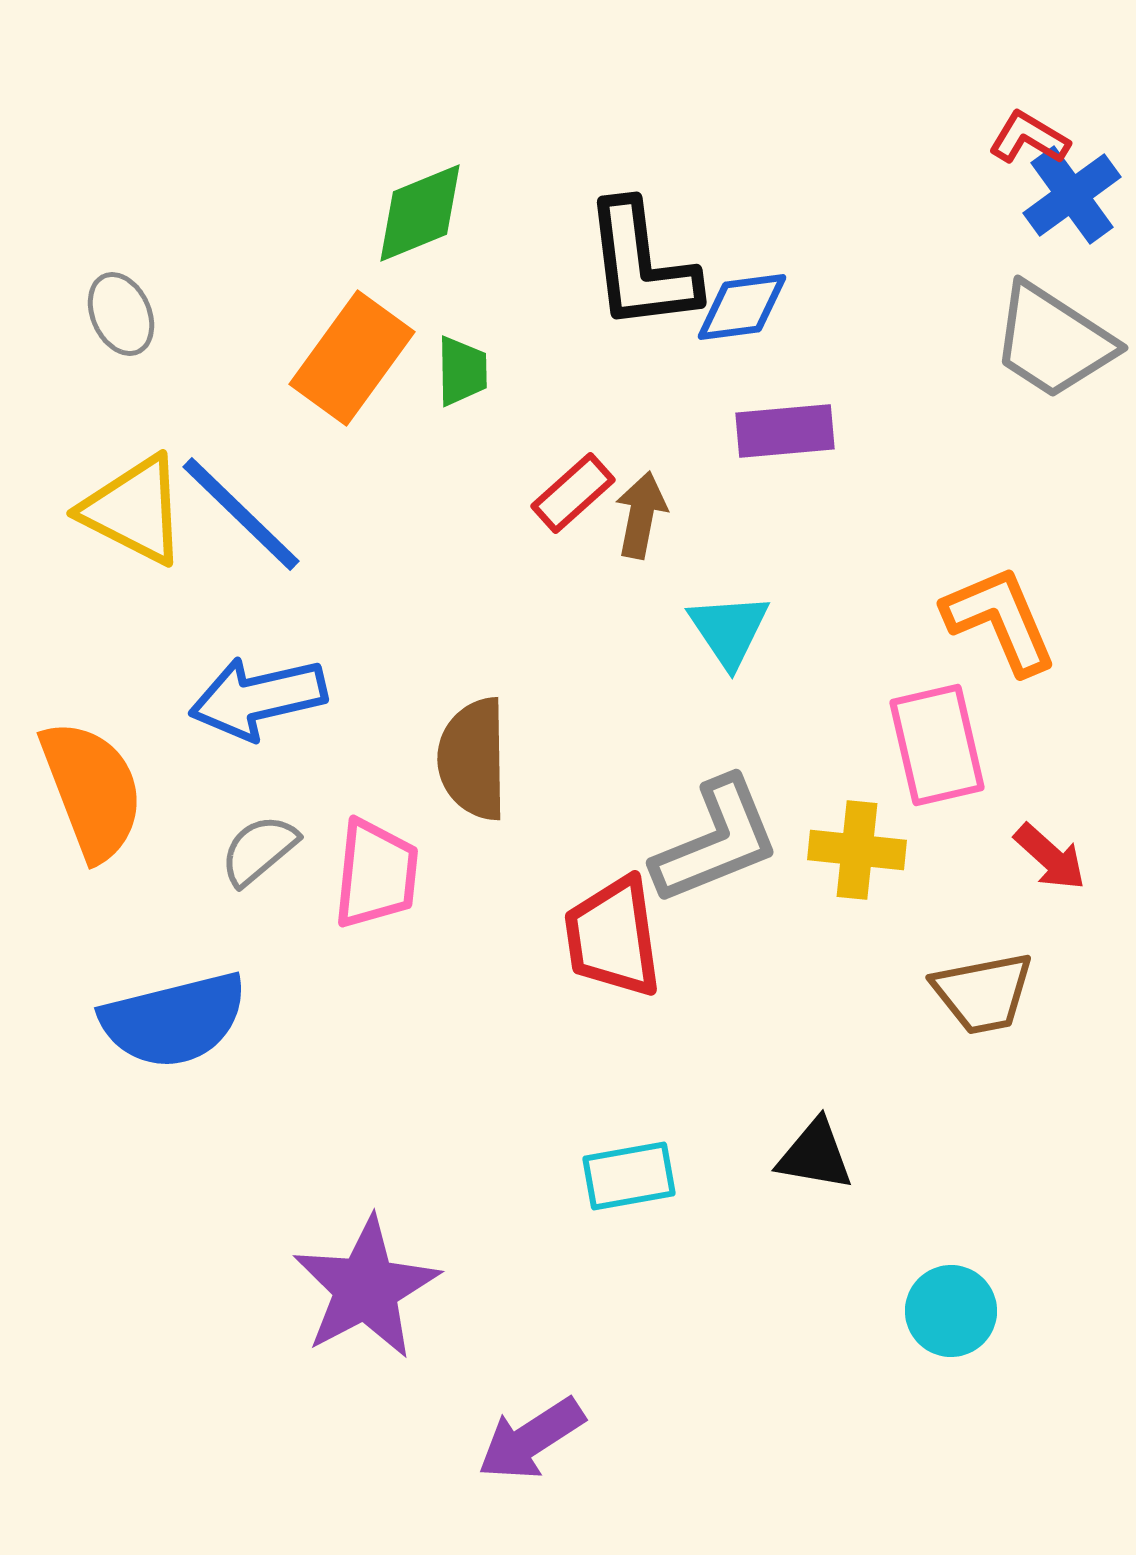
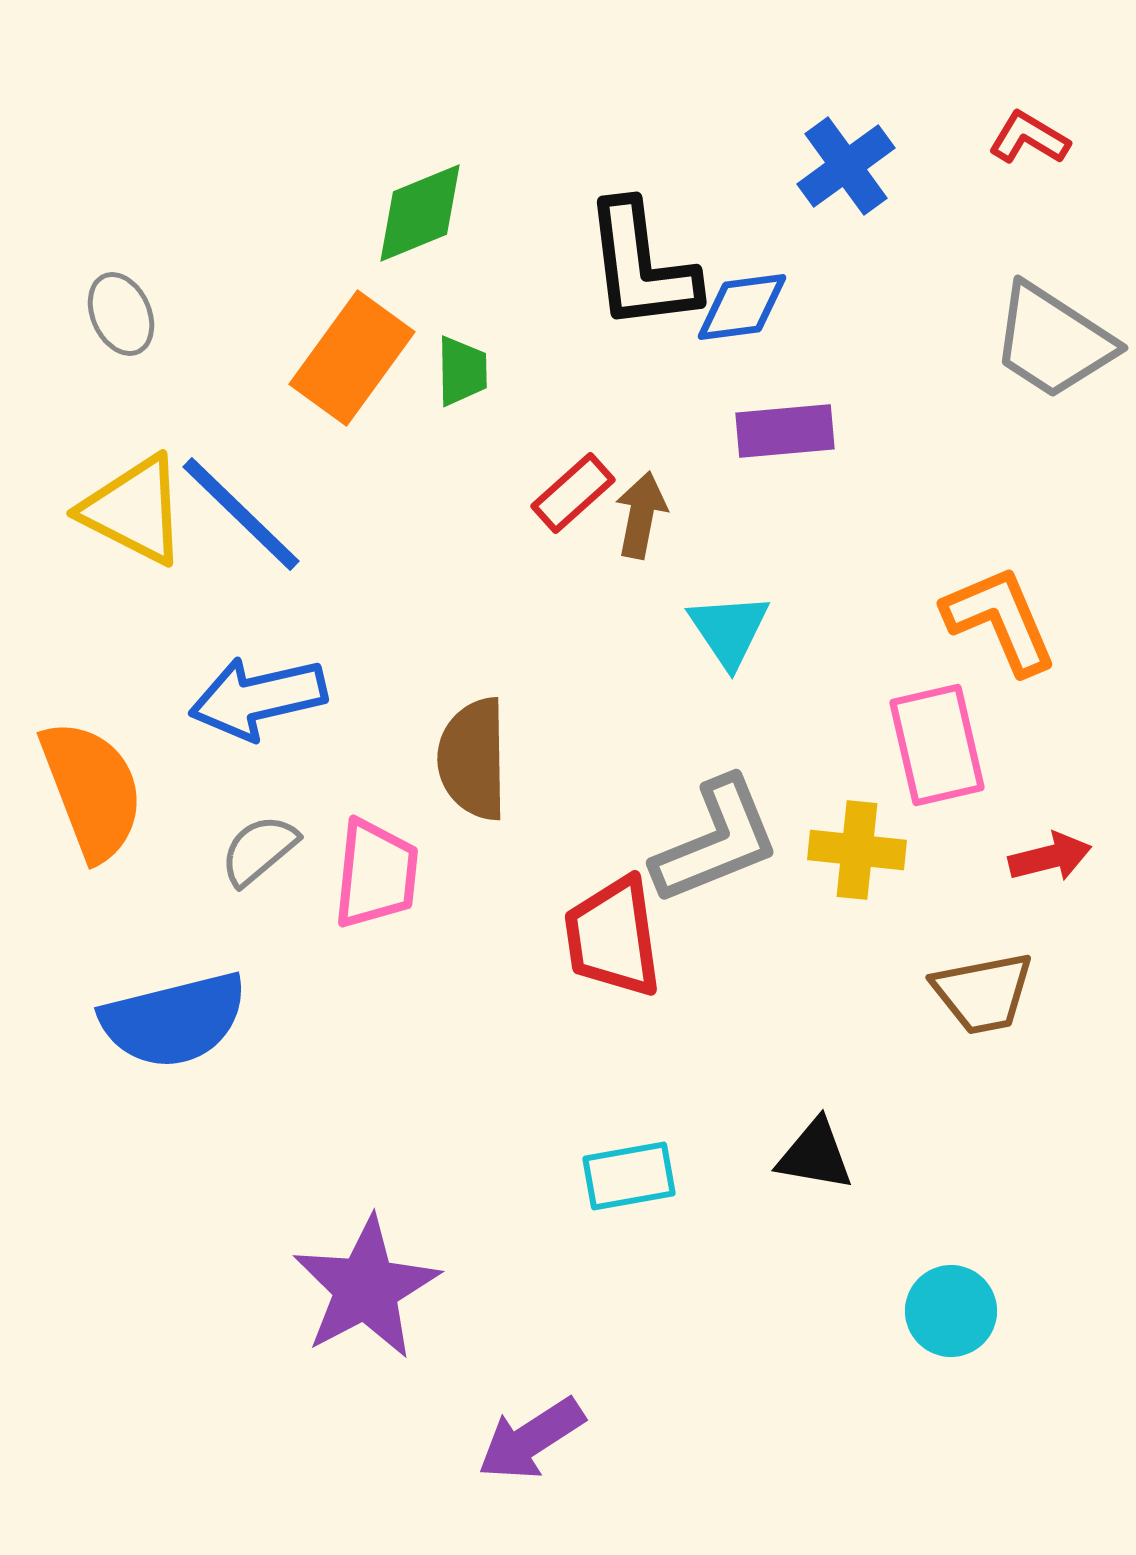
blue cross: moved 226 px left, 29 px up
red arrow: rotated 56 degrees counterclockwise
